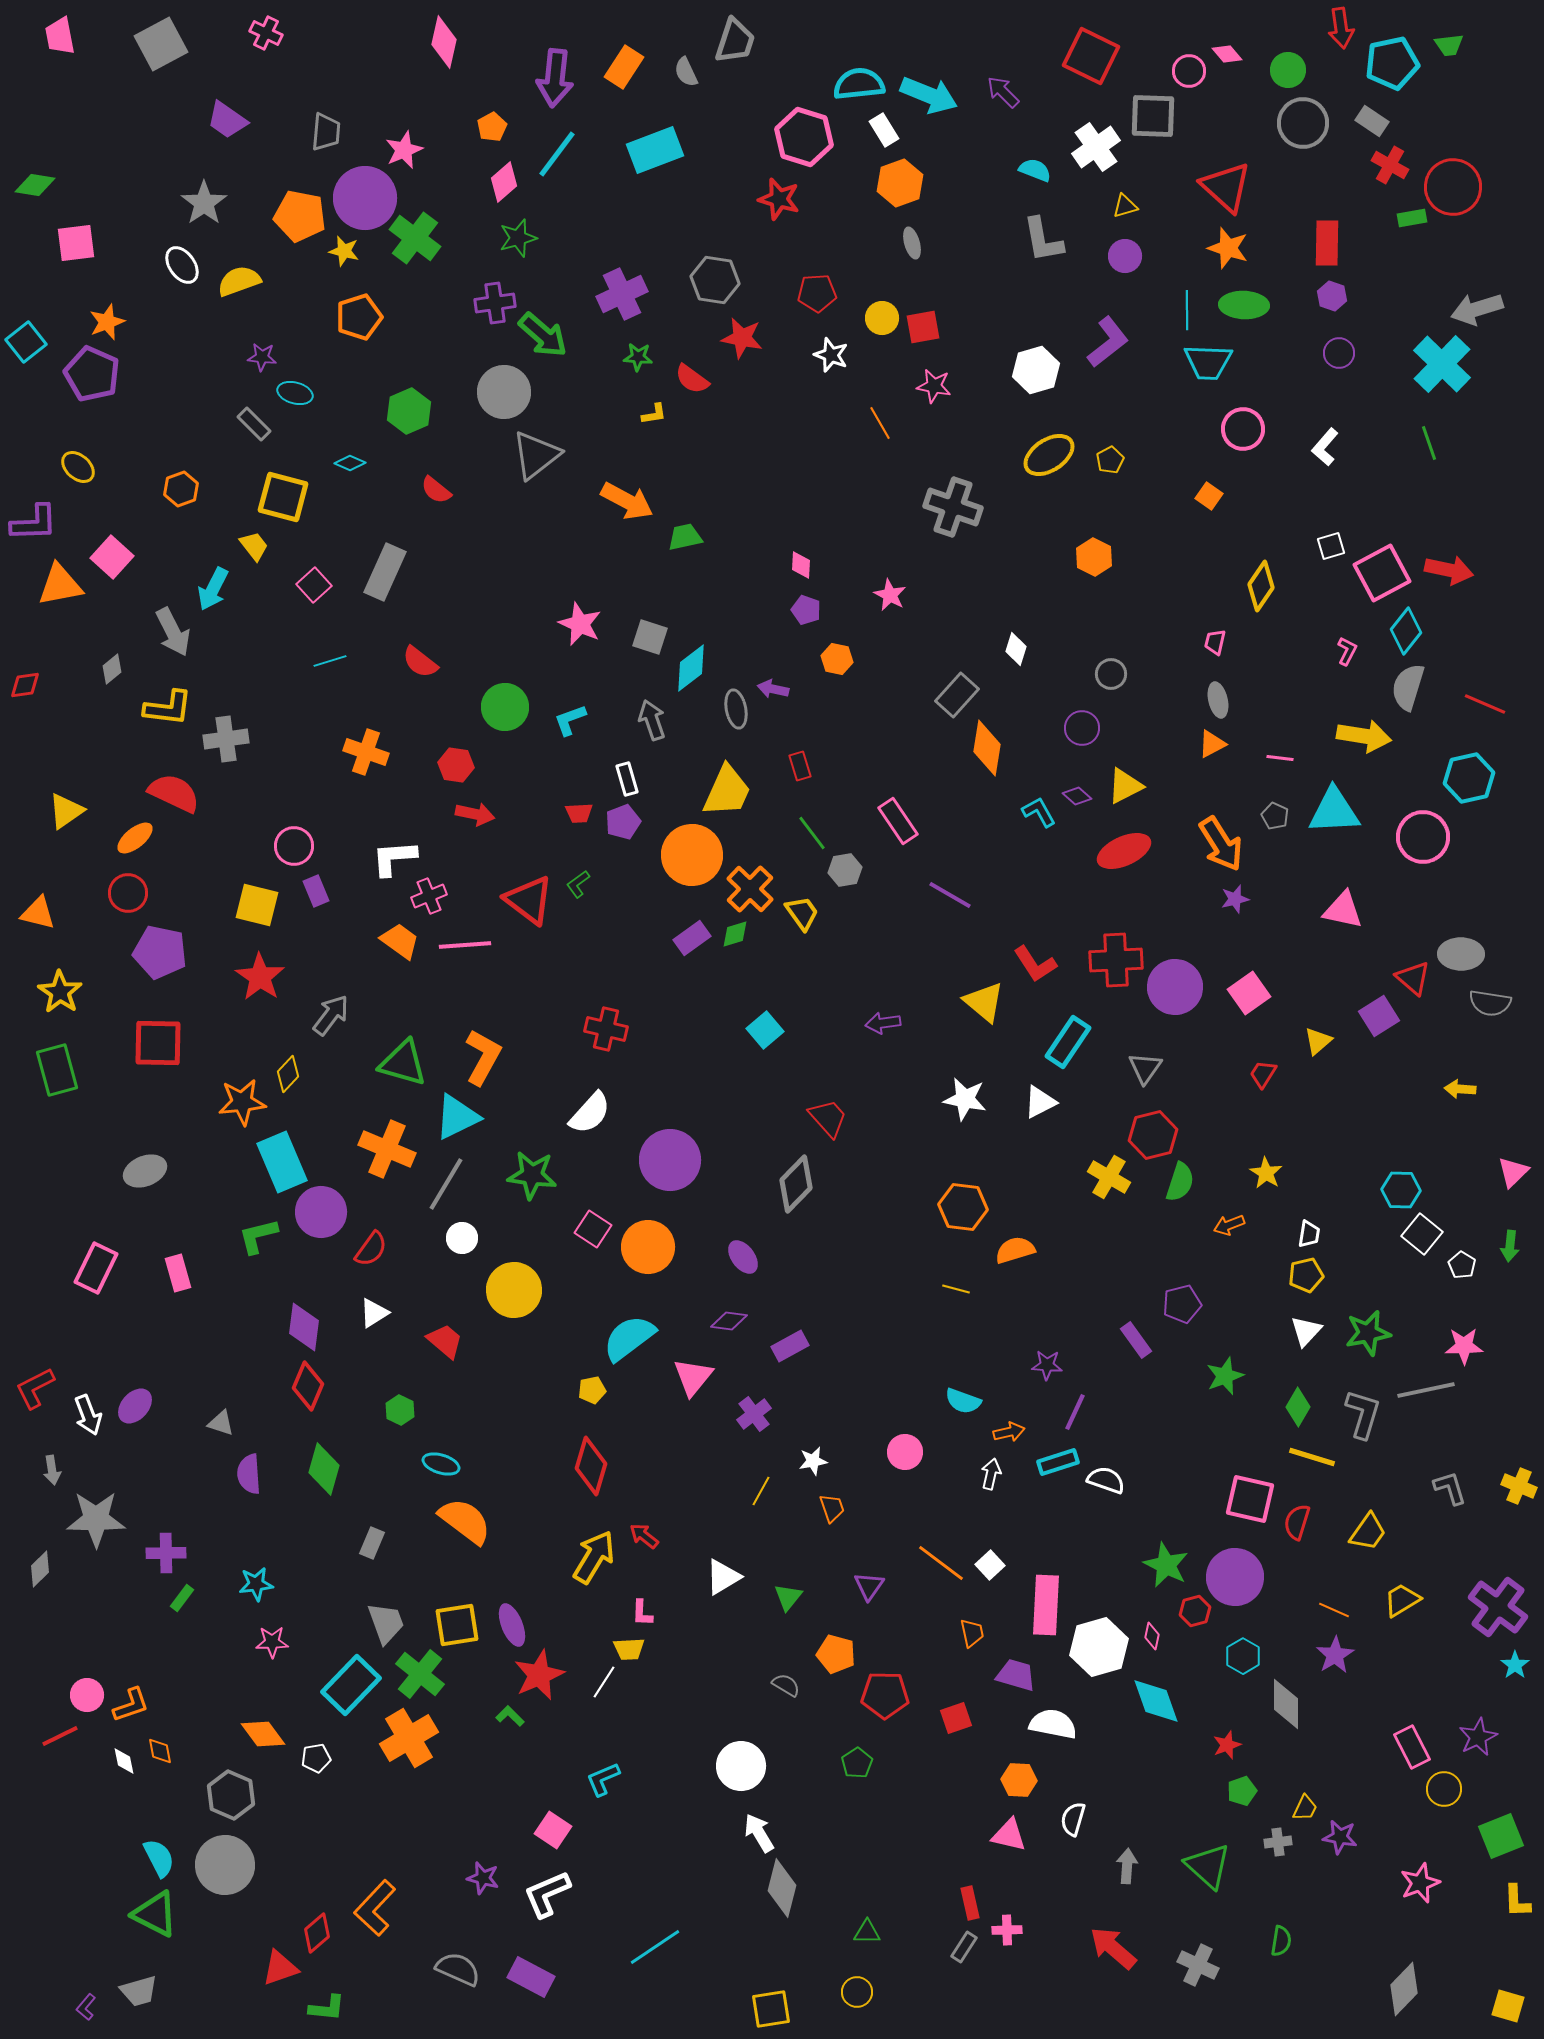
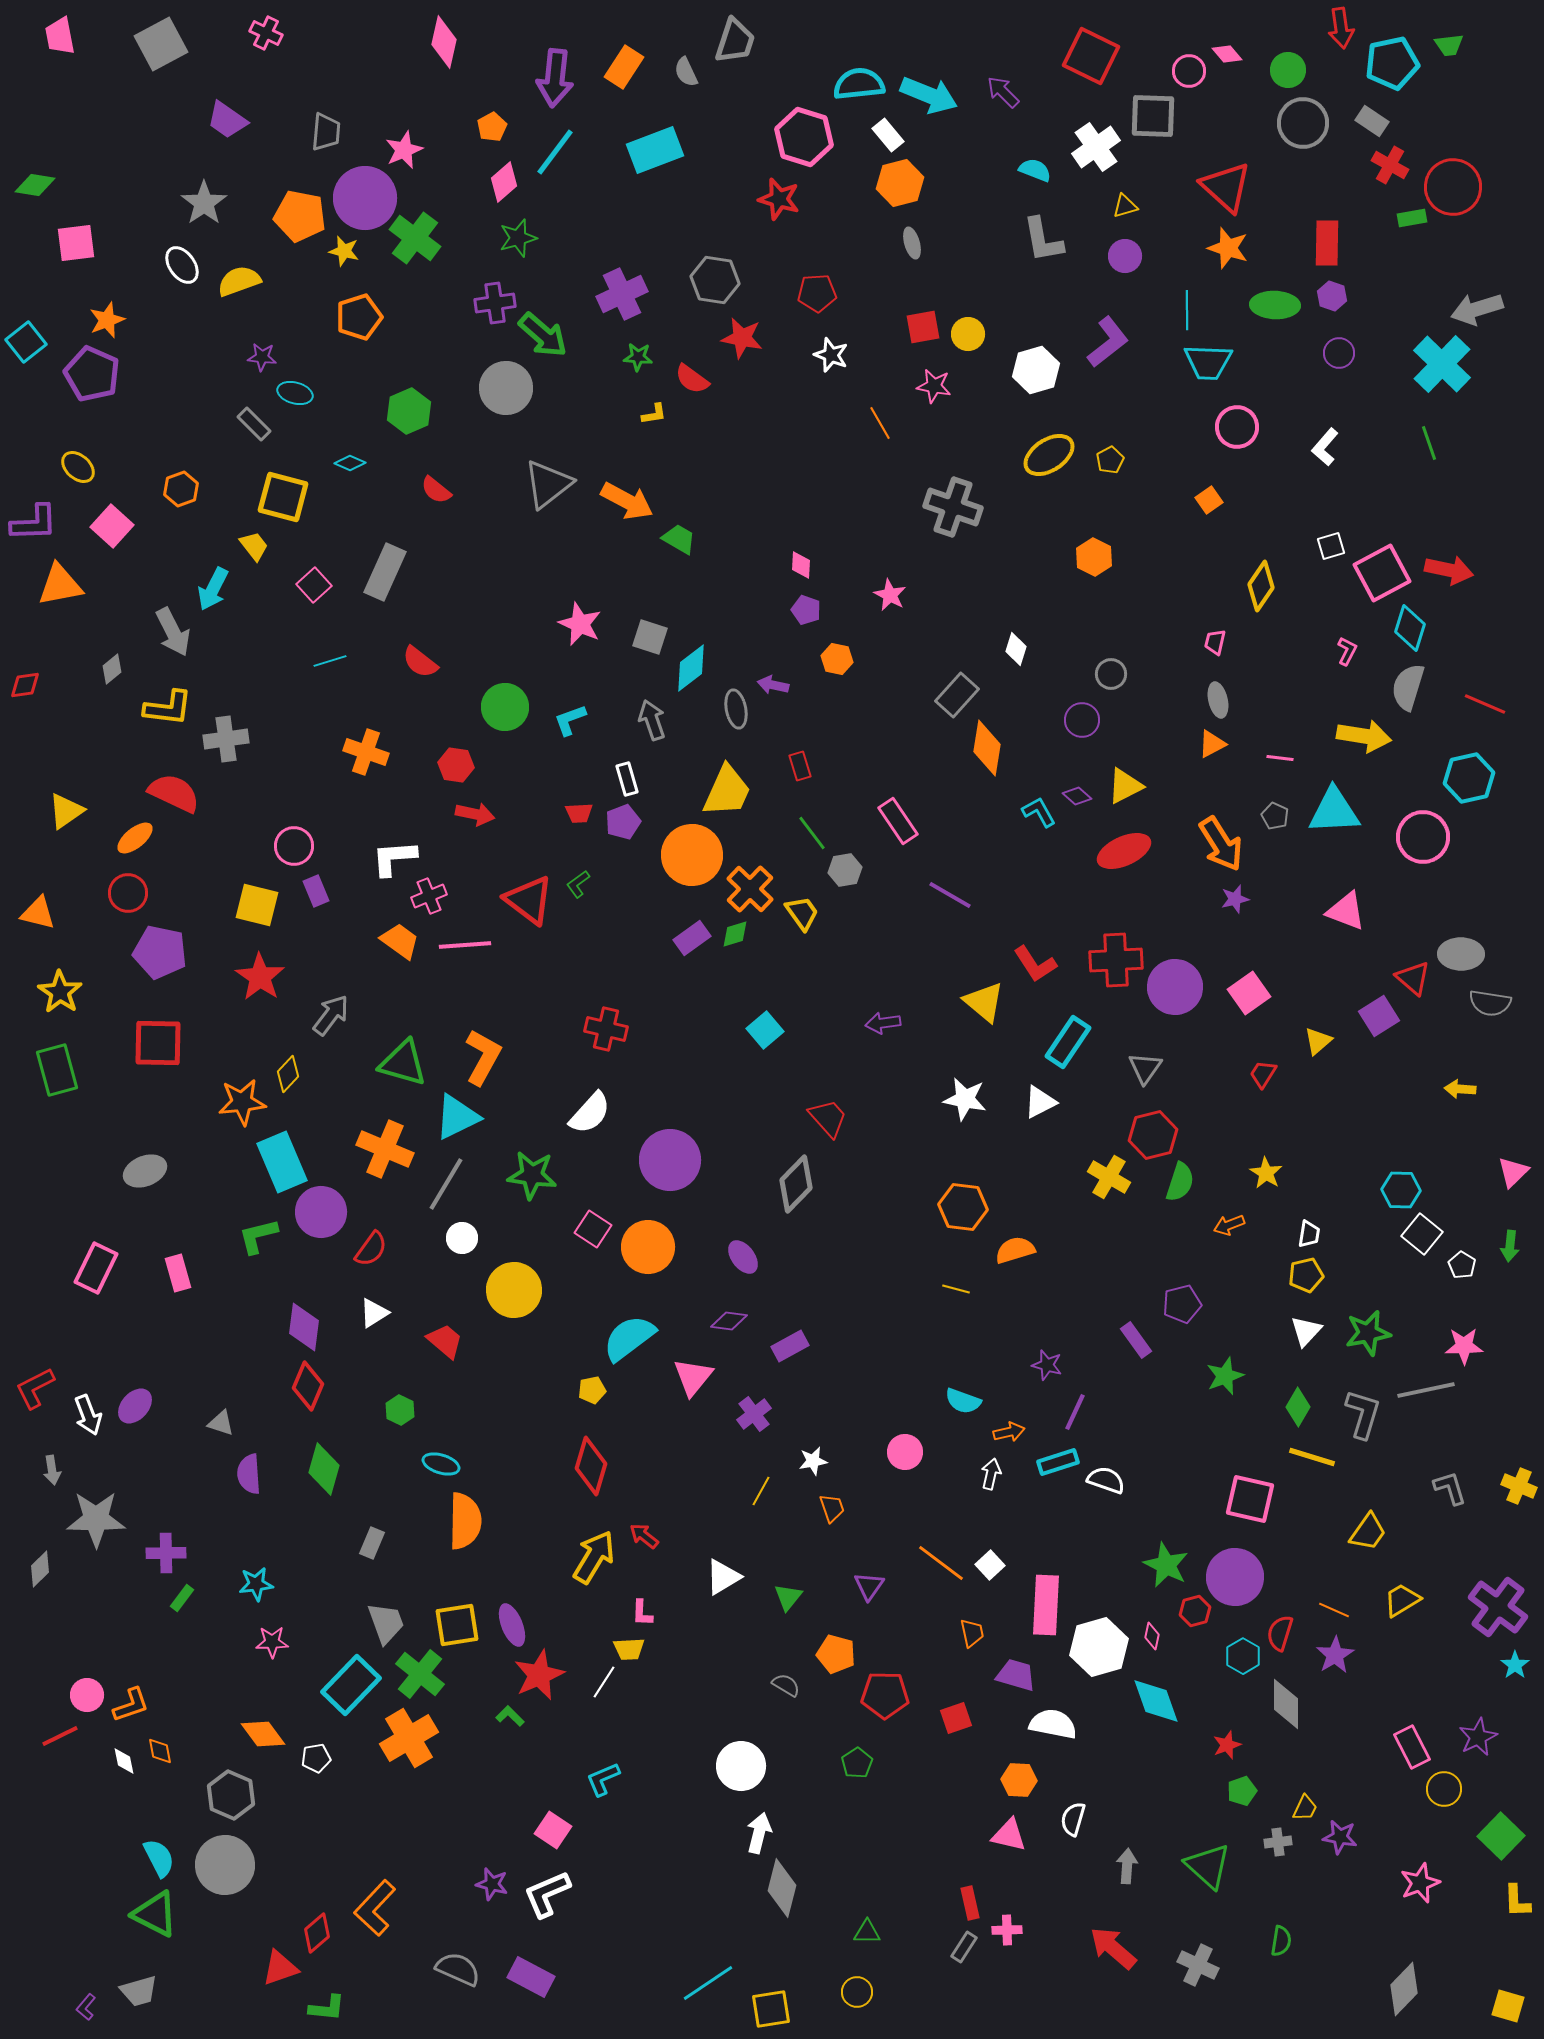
white rectangle at (884, 130): moved 4 px right, 5 px down; rotated 8 degrees counterclockwise
cyan line at (557, 154): moved 2 px left, 2 px up
orange hexagon at (900, 183): rotated 6 degrees clockwise
green ellipse at (1244, 305): moved 31 px right
yellow circle at (882, 318): moved 86 px right, 16 px down
orange star at (107, 322): moved 2 px up
gray circle at (504, 392): moved 2 px right, 4 px up
pink circle at (1243, 429): moved 6 px left, 2 px up
gray triangle at (536, 455): moved 12 px right, 29 px down
orange square at (1209, 496): moved 4 px down; rotated 20 degrees clockwise
green trapezoid at (685, 537): moved 6 px left, 2 px down; rotated 42 degrees clockwise
pink square at (112, 557): moved 31 px up
cyan diamond at (1406, 631): moved 4 px right, 3 px up; rotated 21 degrees counterclockwise
purple arrow at (773, 689): moved 4 px up
purple circle at (1082, 728): moved 8 px up
pink triangle at (1343, 910): moved 3 px right, 1 px down; rotated 9 degrees clockwise
orange cross at (387, 1149): moved 2 px left
purple star at (1047, 1365): rotated 12 degrees clockwise
orange semicircle at (465, 1521): rotated 54 degrees clockwise
red semicircle at (1297, 1522): moved 17 px left, 111 px down
white arrow at (759, 1833): rotated 45 degrees clockwise
green square at (1501, 1836): rotated 24 degrees counterclockwise
purple star at (483, 1878): moved 9 px right, 6 px down
cyan line at (655, 1947): moved 53 px right, 36 px down
